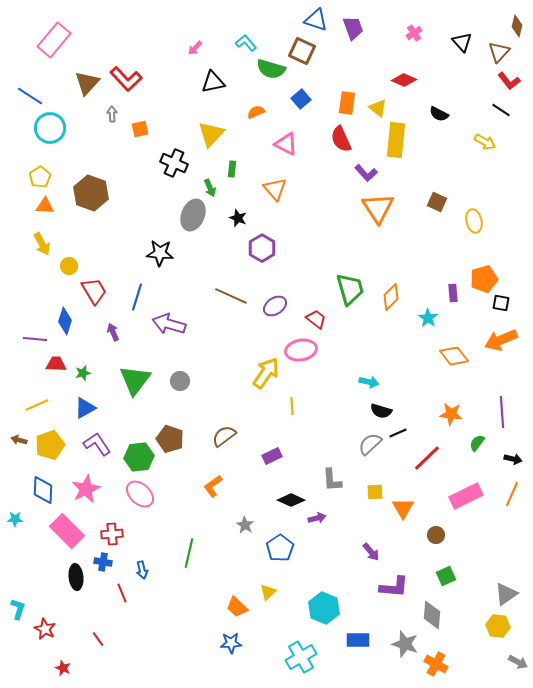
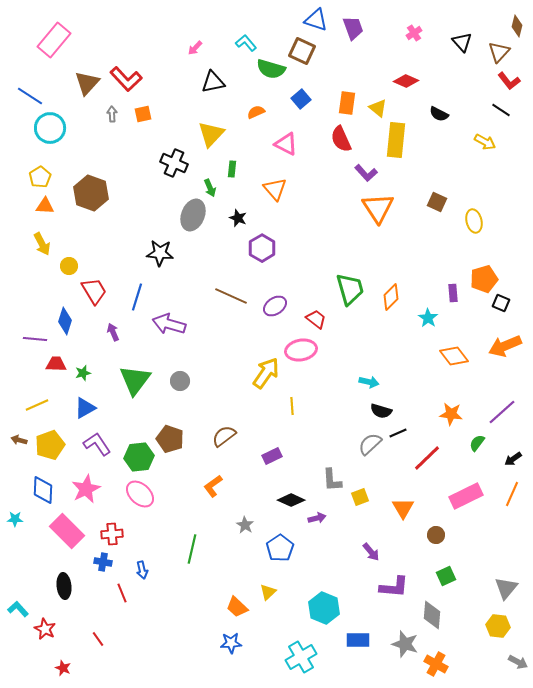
red diamond at (404, 80): moved 2 px right, 1 px down
orange square at (140, 129): moved 3 px right, 15 px up
black square at (501, 303): rotated 12 degrees clockwise
orange arrow at (501, 340): moved 4 px right, 6 px down
purple line at (502, 412): rotated 52 degrees clockwise
black arrow at (513, 459): rotated 132 degrees clockwise
yellow square at (375, 492): moved 15 px left, 5 px down; rotated 18 degrees counterclockwise
green line at (189, 553): moved 3 px right, 4 px up
black ellipse at (76, 577): moved 12 px left, 9 px down
gray triangle at (506, 594): moved 6 px up; rotated 15 degrees counterclockwise
cyan L-shape at (18, 609): rotated 60 degrees counterclockwise
